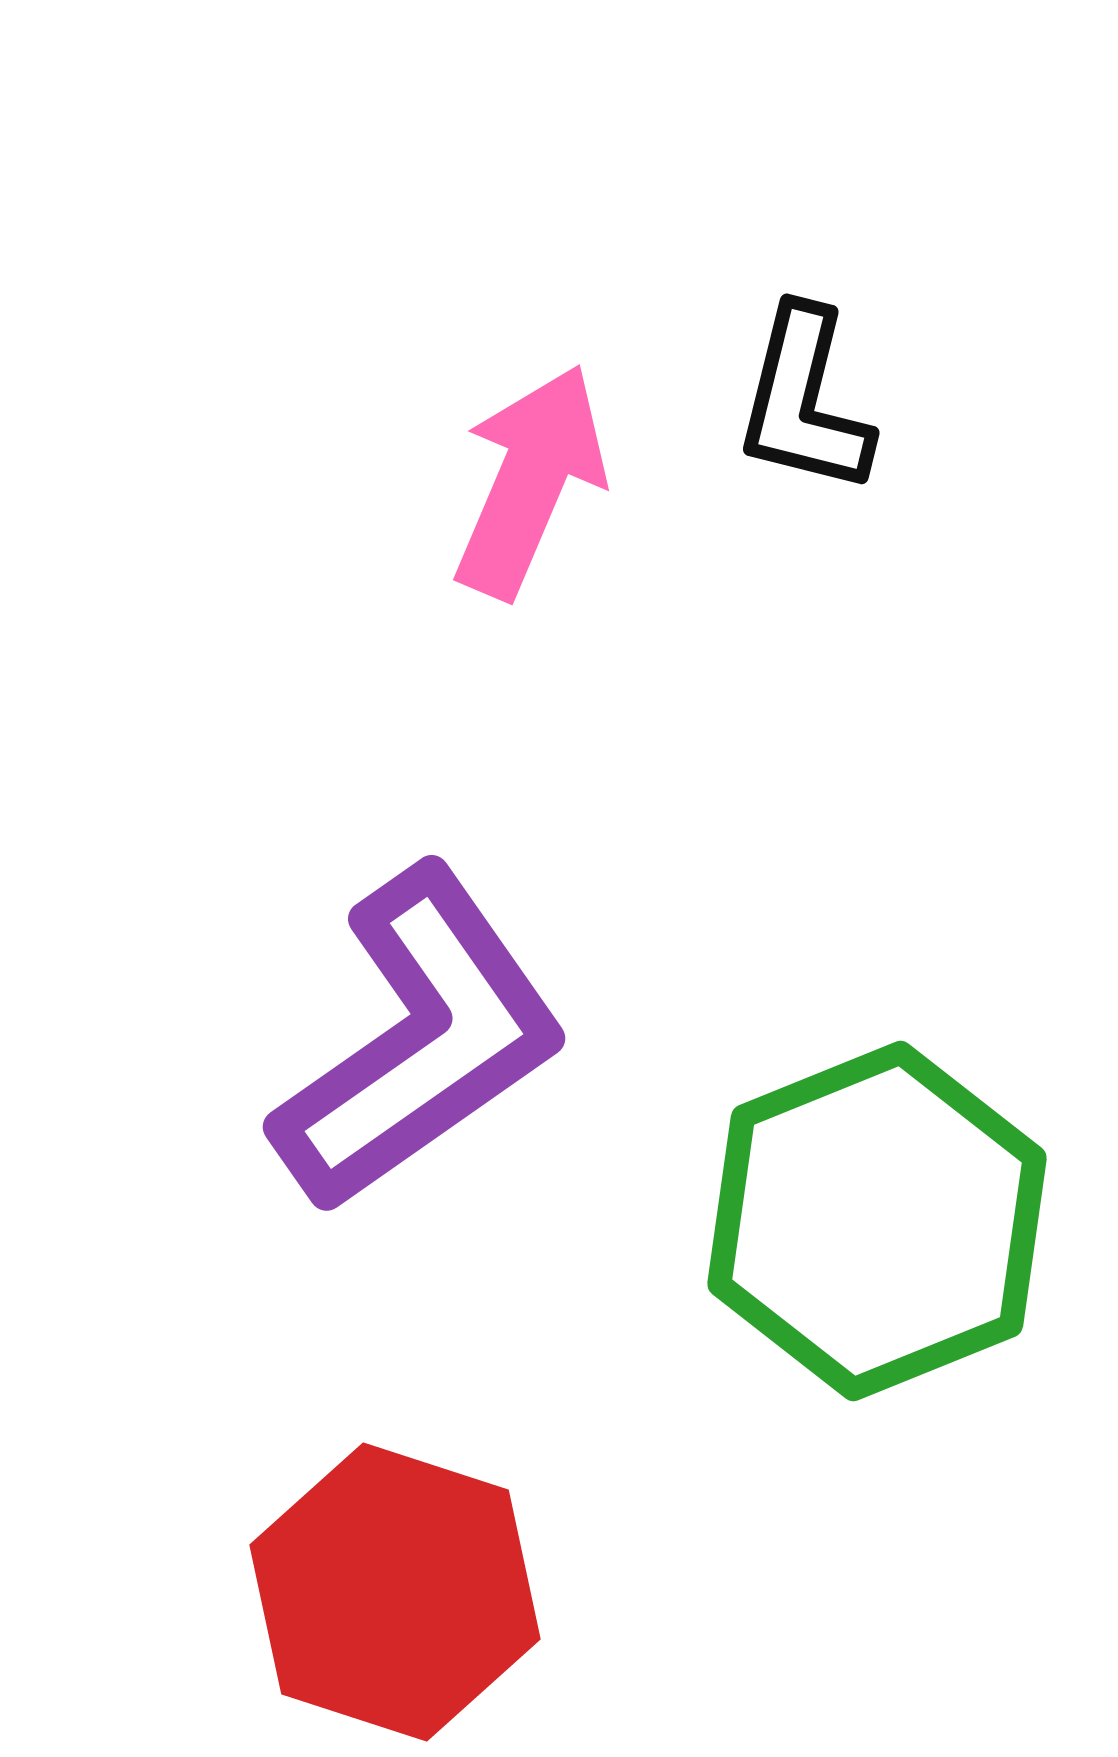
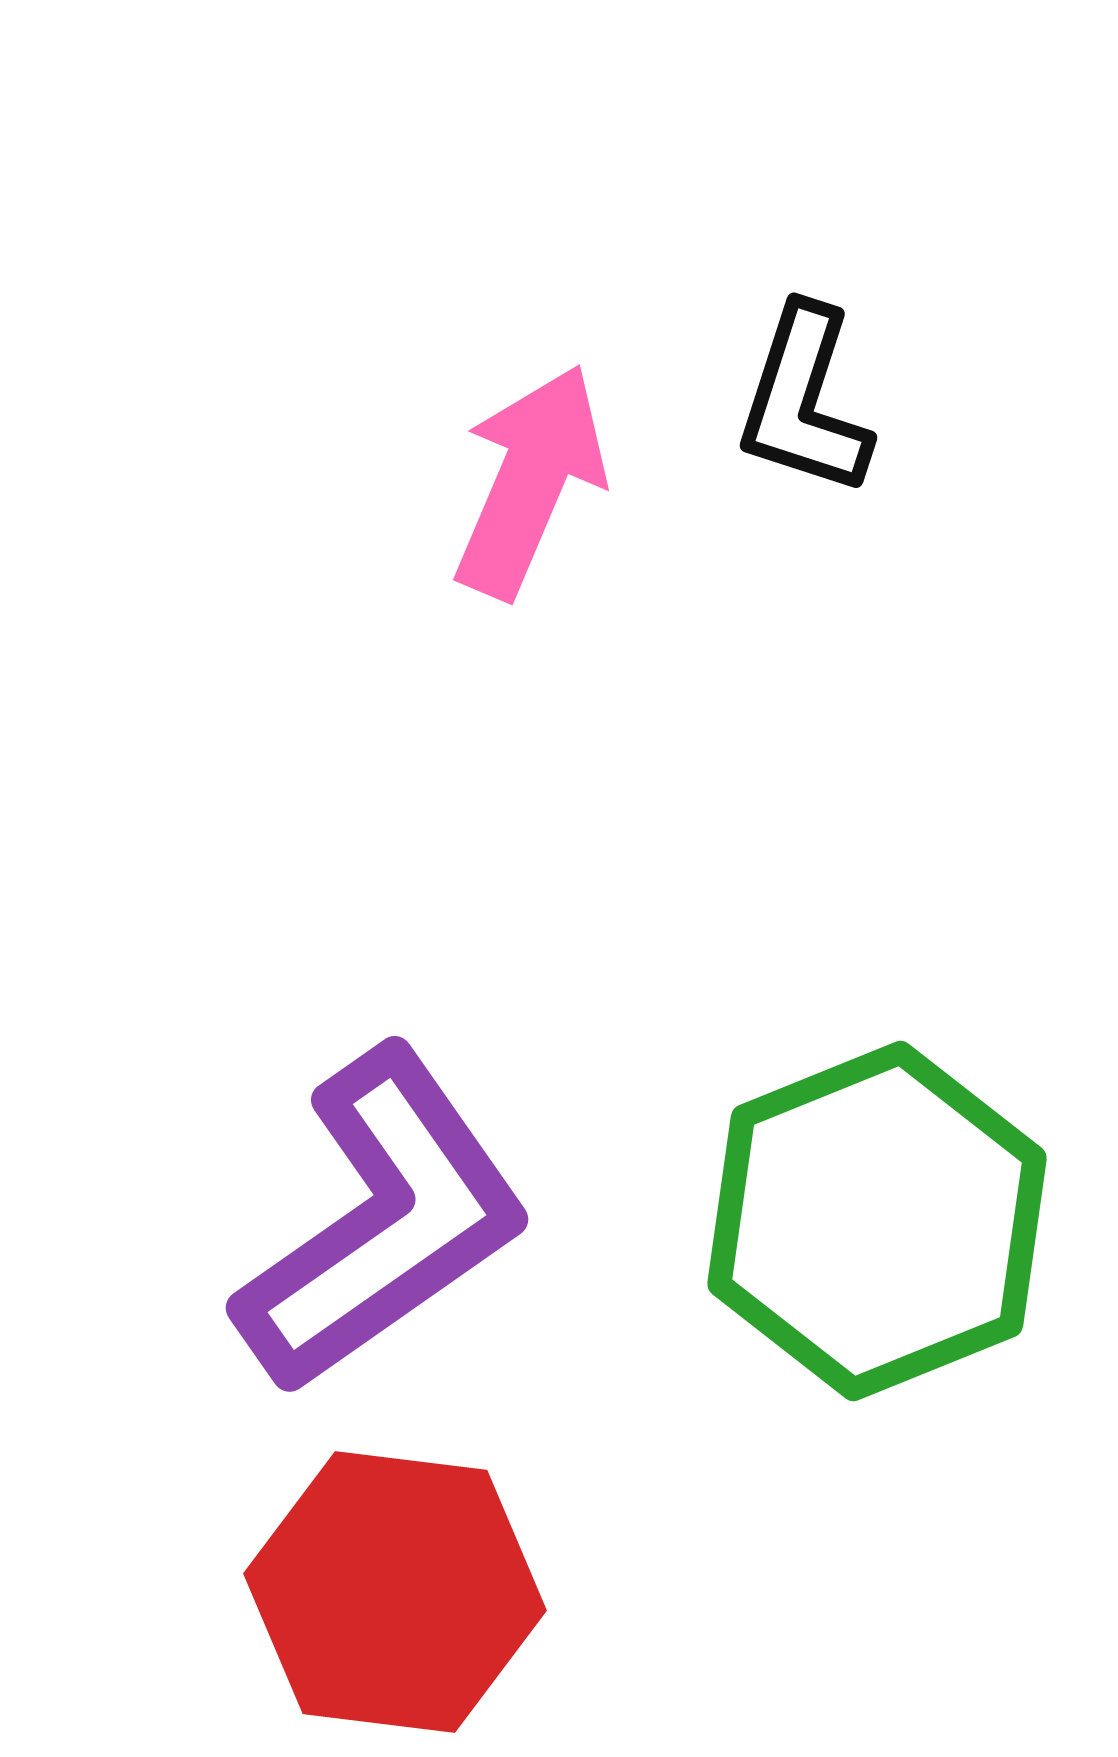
black L-shape: rotated 4 degrees clockwise
purple L-shape: moved 37 px left, 181 px down
red hexagon: rotated 11 degrees counterclockwise
